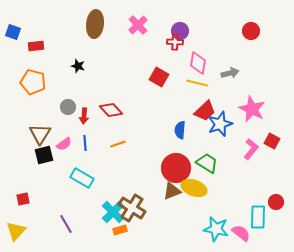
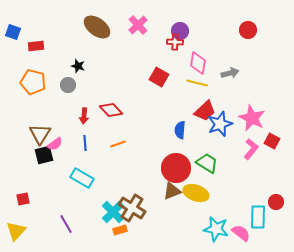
brown ellipse at (95, 24): moved 2 px right, 3 px down; rotated 60 degrees counterclockwise
red circle at (251, 31): moved 3 px left, 1 px up
gray circle at (68, 107): moved 22 px up
pink star at (252, 109): moved 9 px down
pink semicircle at (64, 144): moved 9 px left
yellow ellipse at (194, 188): moved 2 px right, 5 px down
